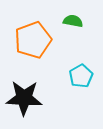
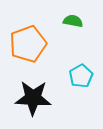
orange pentagon: moved 5 px left, 4 px down
black star: moved 9 px right
